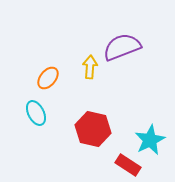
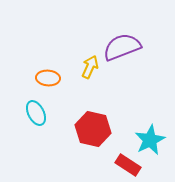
yellow arrow: rotated 20 degrees clockwise
orange ellipse: rotated 55 degrees clockwise
